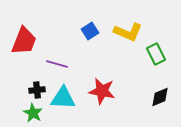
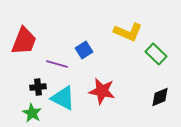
blue square: moved 6 px left, 19 px down
green rectangle: rotated 20 degrees counterclockwise
black cross: moved 1 px right, 3 px up
cyan triangle: rotated 24 degrees clockwise
green star: moved 1 px left
